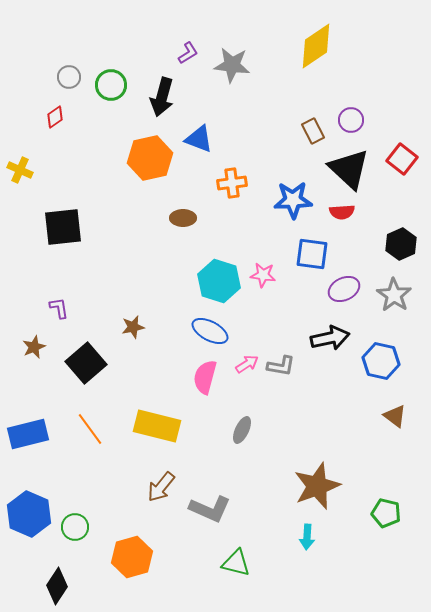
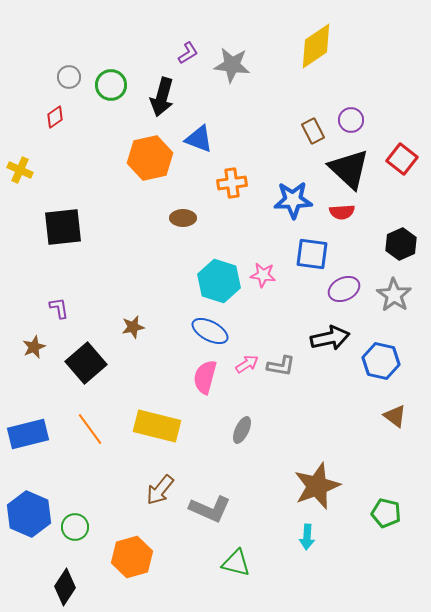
brown arrow at (161, 487): moved 1 px left, 3 px down
black diamond at (57, 586): moved 8 px right, 1 px down
